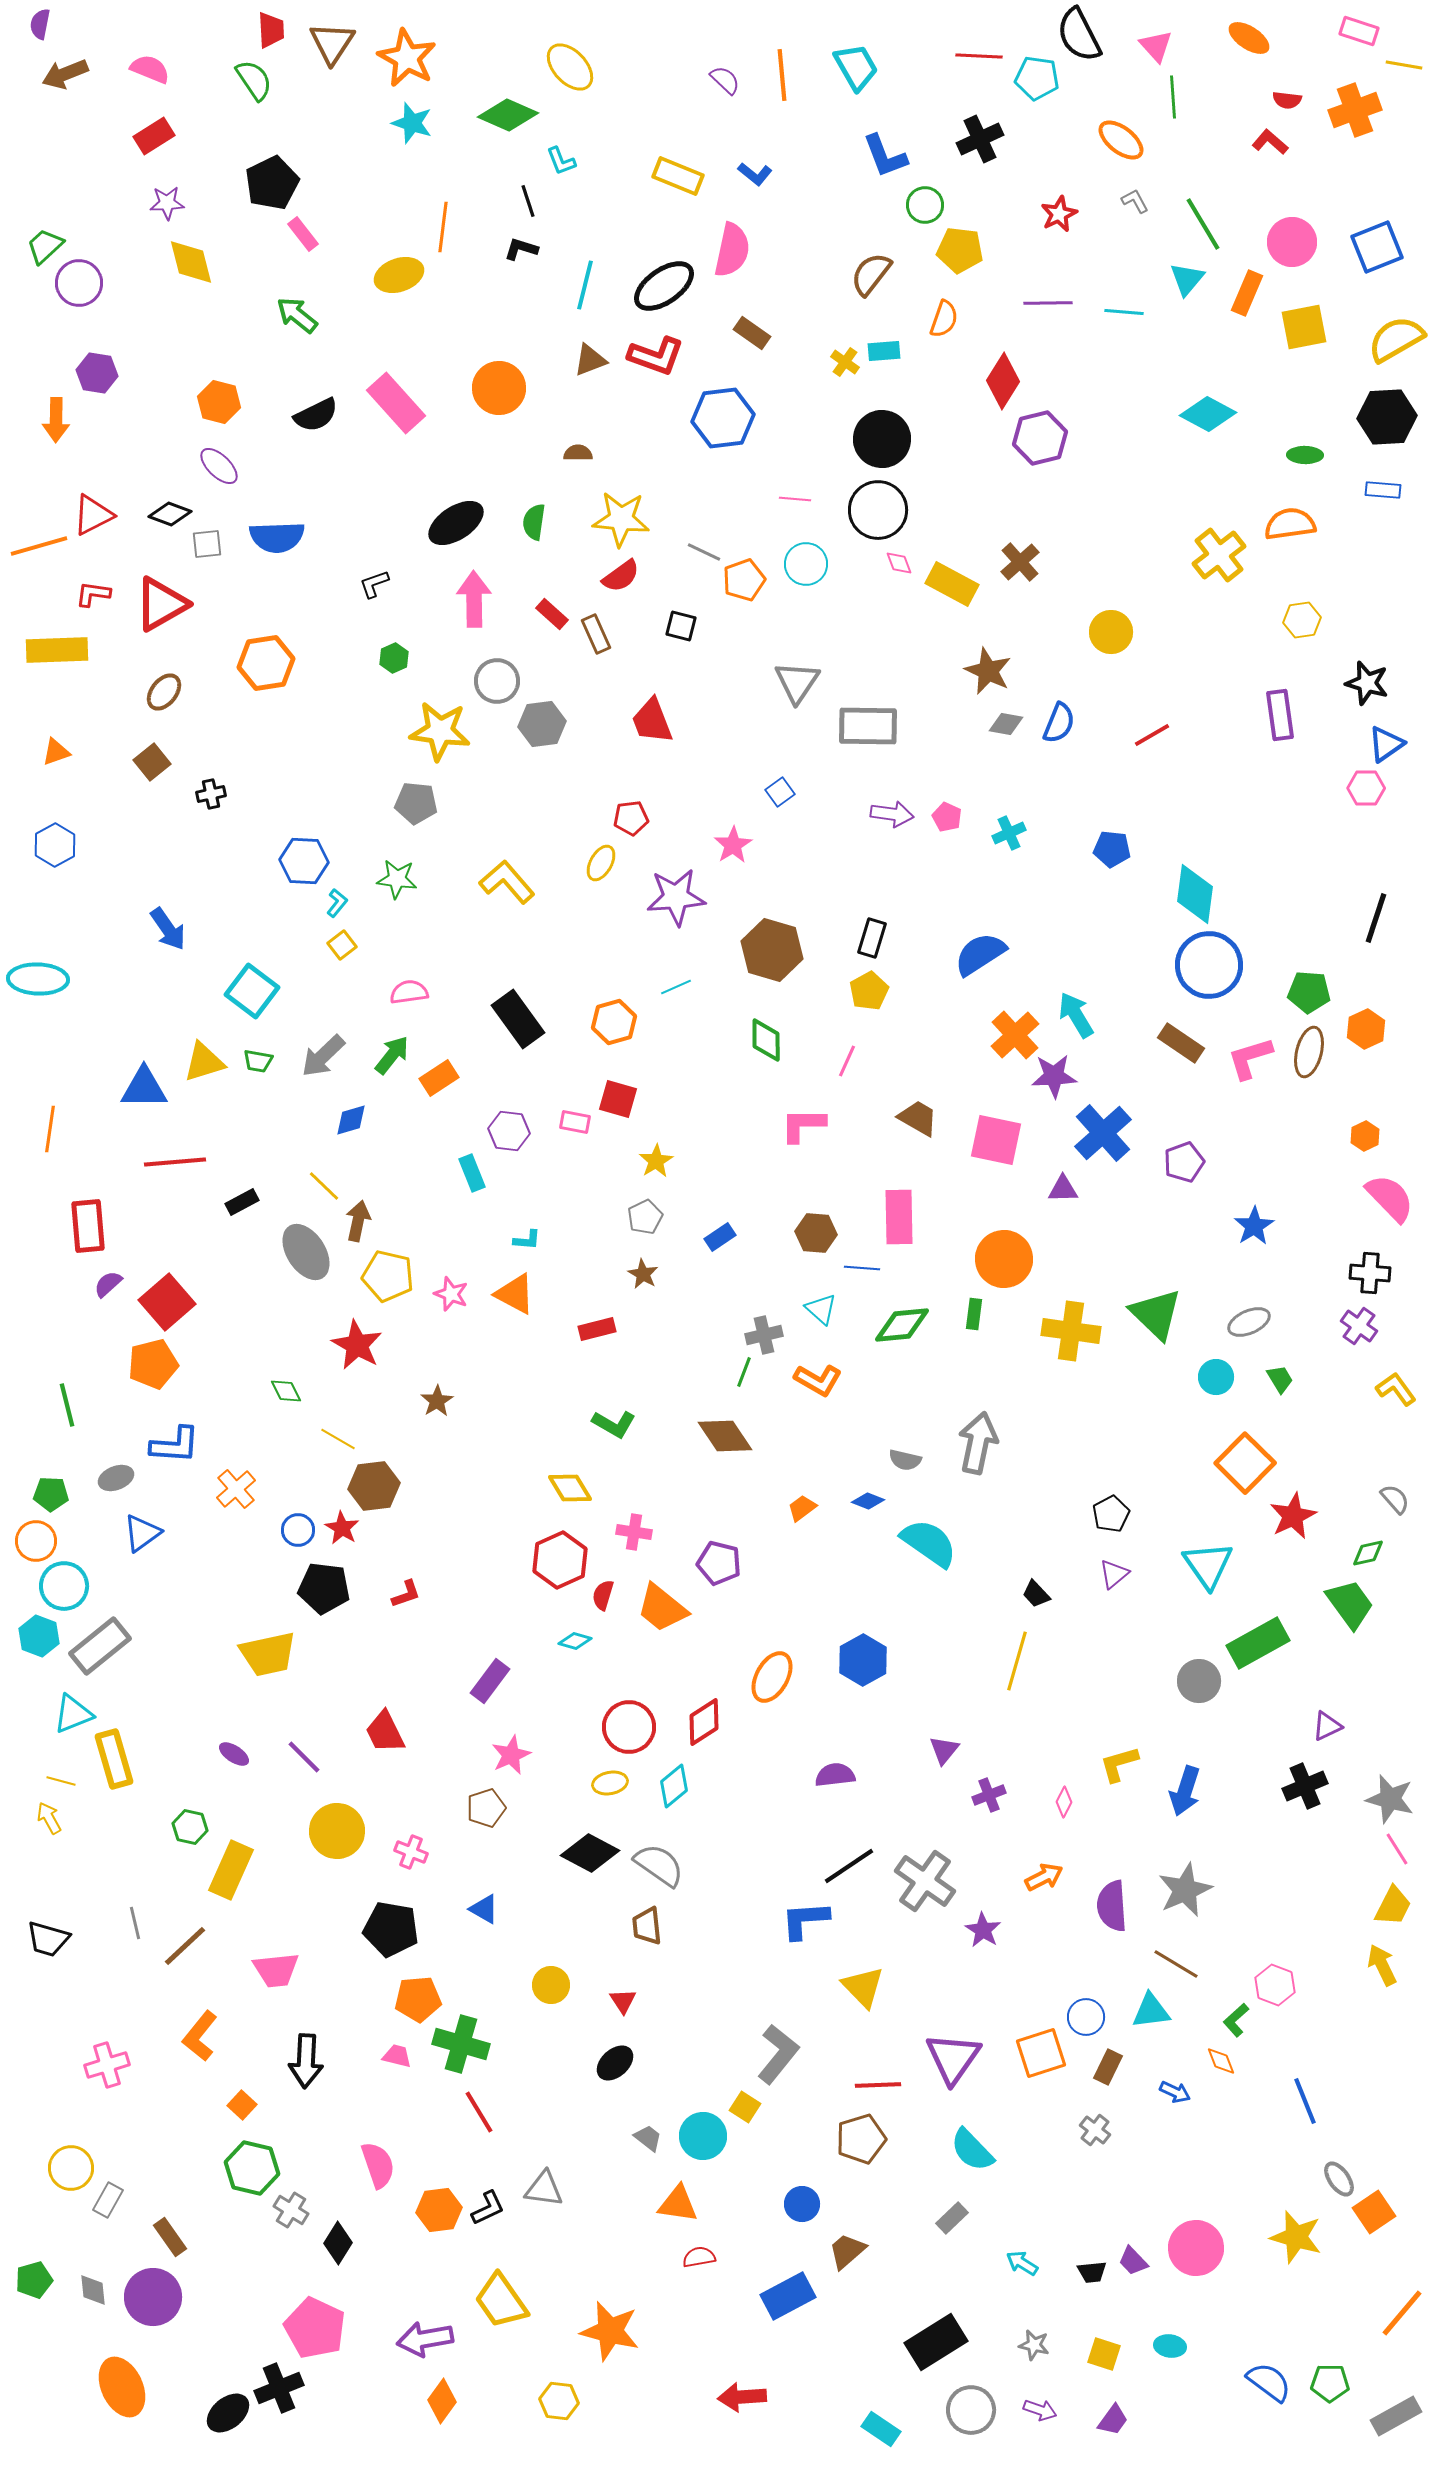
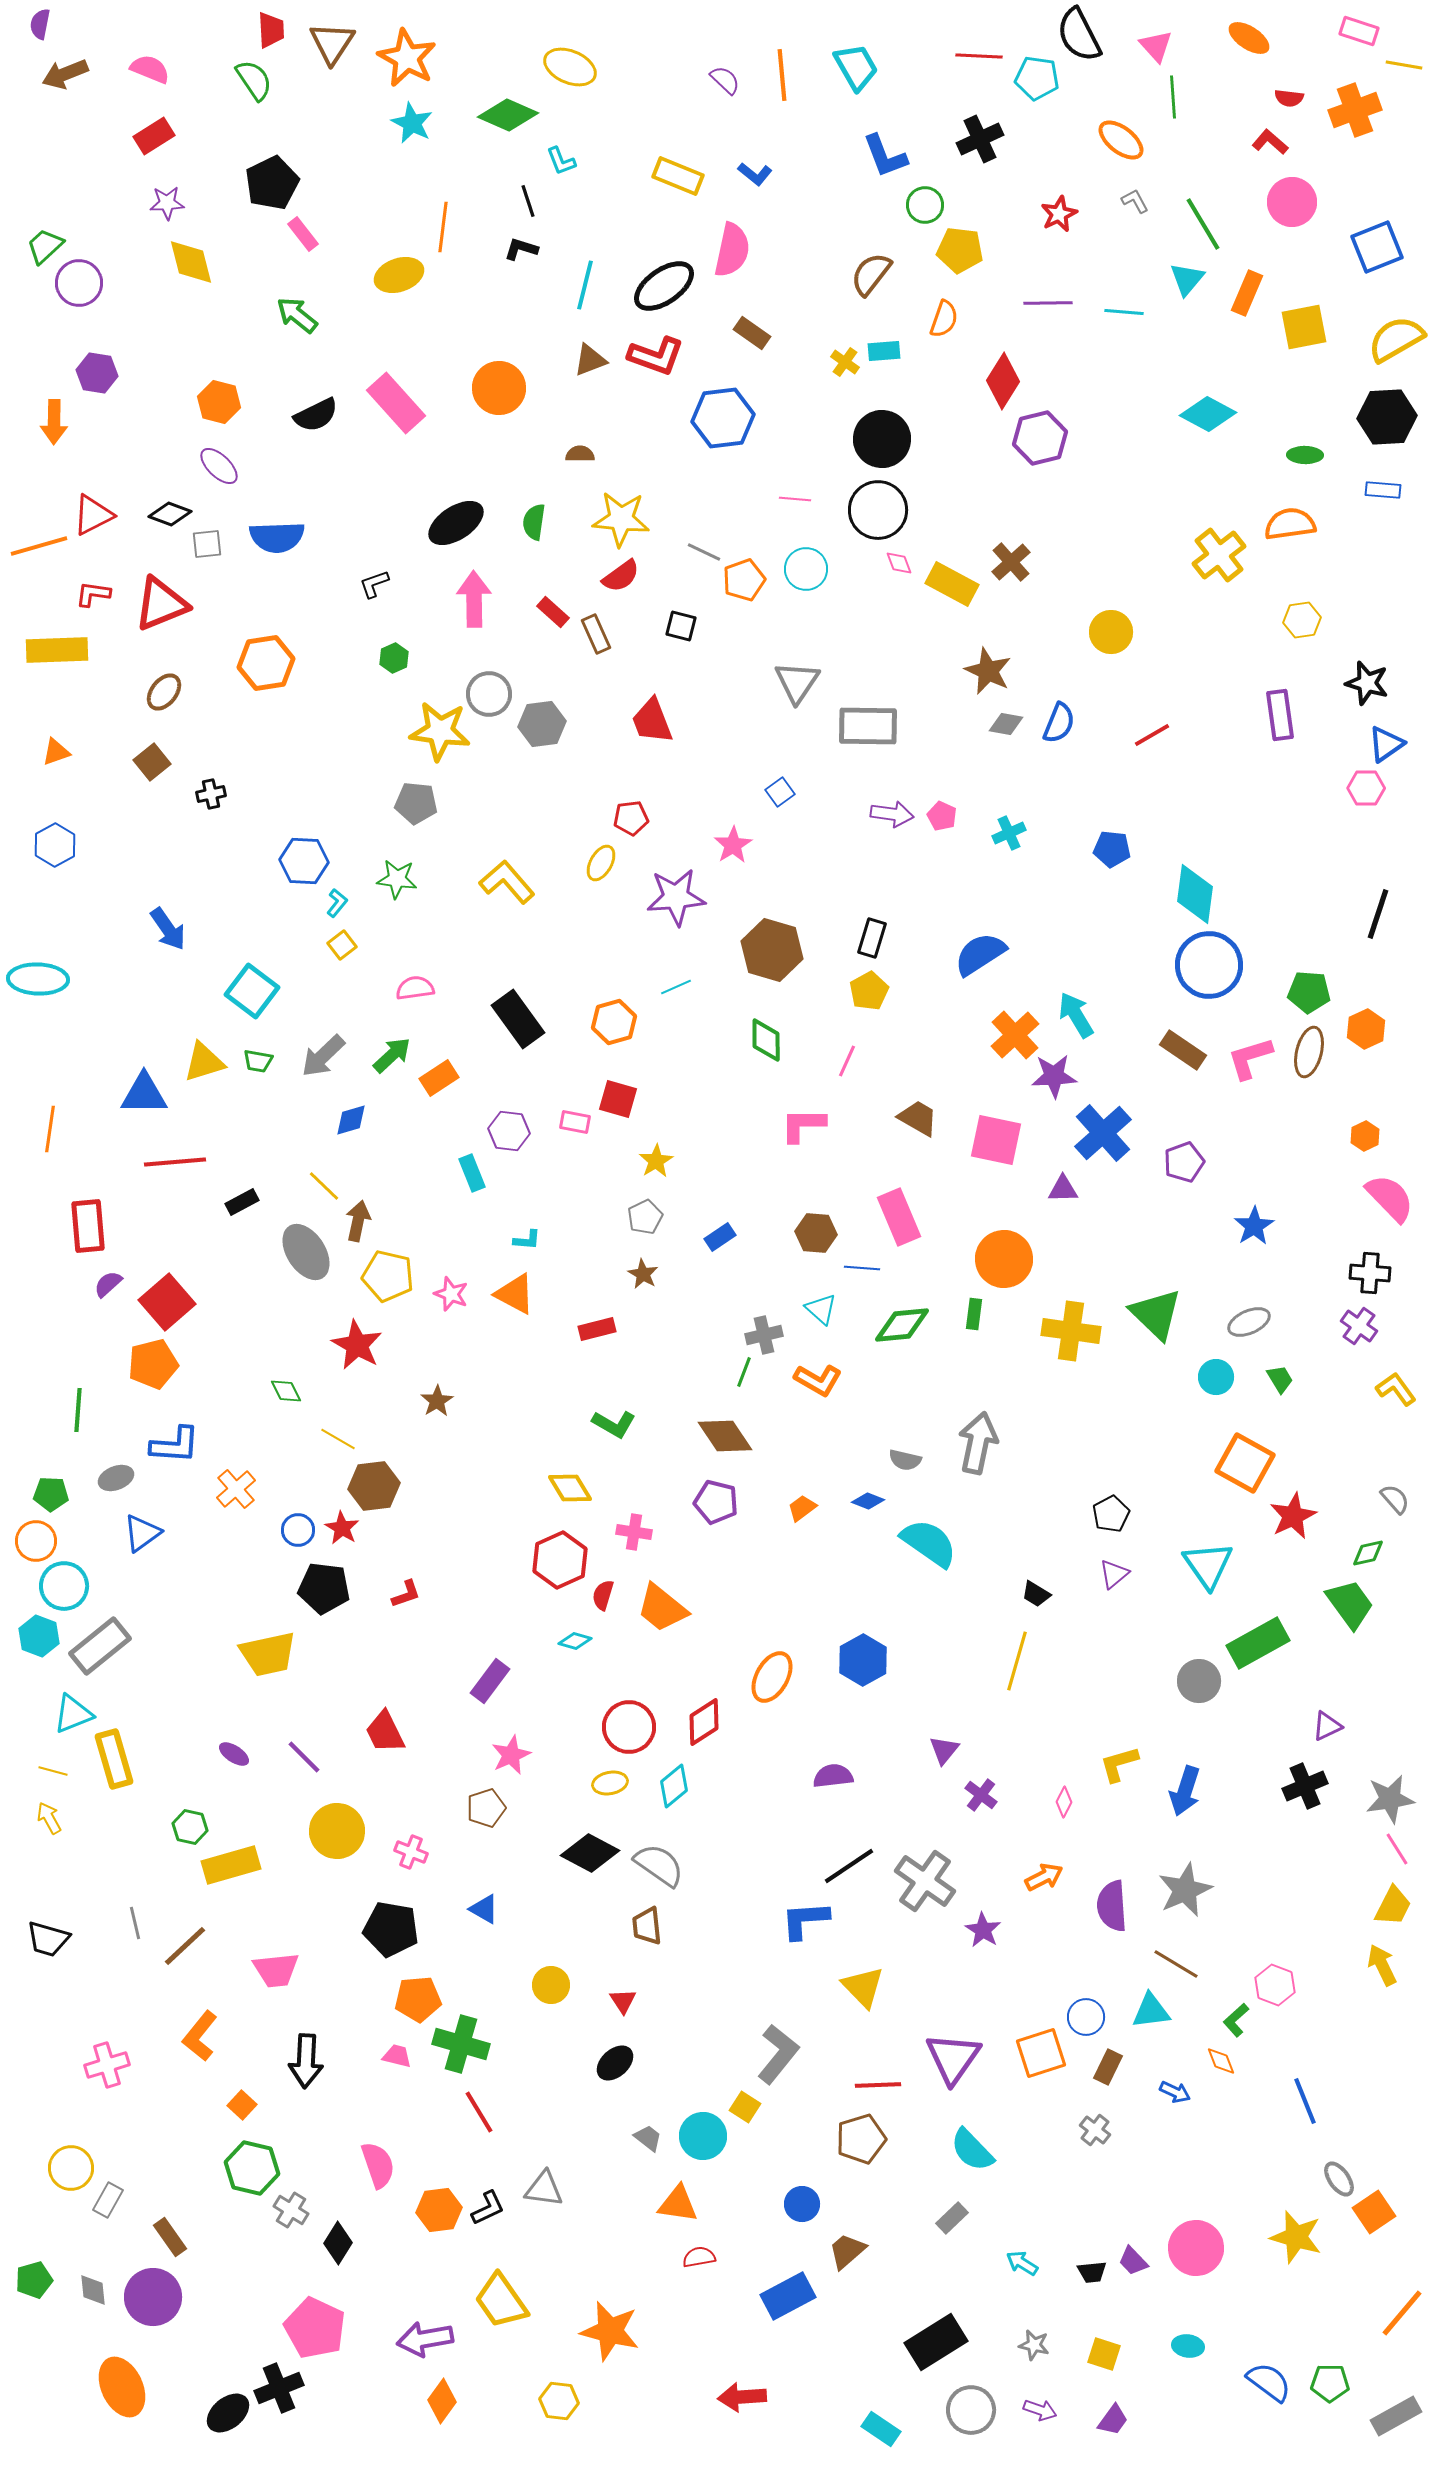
yellow ellipse at (570, 67): rotated 24 degrees counterclockwise
red semicircle at (1287, 100): moved 2 px right, 2 px up
cyan star at (412, 123): rotated 9 degrees clockwise
pink circle at (1292, 242): moved 40 px up
orange arrow at (56, 420): moved 2 px left, 2 px down
brown semicircle at (578, 453): moved 2 px right, 1 px down
brown cross at (1020, 562): moved 9 px left
cyan circle at (806, 564): moved 5 px down
red triangle at (161, 604): rotated 8 degrees clockwise
red rectangle at (552, 614): moved 1 px right, 2 px up
gray circle at (497, 681): moved 8 px left, 13 px down
pink pentagon at (947, 817): moved 5 px left, 1 px up
black line at (1376, 918): moved 2 px right, 4 px up
pink semicircle at (409, 992): moved 6 px right, 4 px up
brown rectangle at (1181, 1043): moved 2 px right, 7 px down
green arrow at (392, 1055): rotated 9 degrees clockwise
blue triangle at (144, 1088): moved 6 px down
pink rectangle at (899, 1217): rotated 22 degrees counterclockwise
green line at (67, 1405): moved 11 px right, 5 px down; rotated 18 degrees clockwise
orange square at (1245, 1463): rotated 16 degrees counterclockwise
purple pentagon at (719, 1563): moved 3 px left, 61 px up
black trapezoid at (1036, 1594): rotated 16 degrees counterclockwise
purple semicircle at (835, 1775): moved 2 px left, 1 px down
yellow line at (61, 1781): moved 8 px left, 10 px up
purple cross at (989, 1795): moved 8 px left; rotated 32 degrees counterclockwise
gray star at (1390, 1799): rotated 24 degrees counterclockwise
yellow rectangle at (231, 1870): moved 5 px up; rotated 50 degrees clockwise
cyan ellipse at (1170, 2346): moved 18 px right
